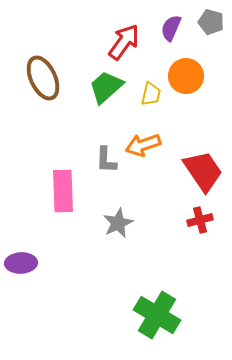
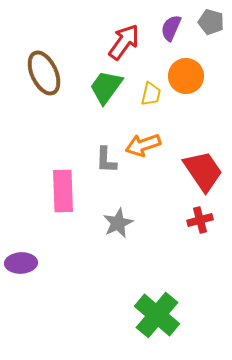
brown ellipse: moved 1 px right, 5 px up
green trapezoid: rotated 12 degrees counterclockwise
green cross: rotated 9 degrees clockwise
